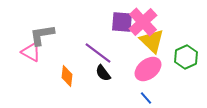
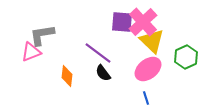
pink triangle: rotated 50 degrees counterclockwise
blue line: rotated 24 degrees clockwise
